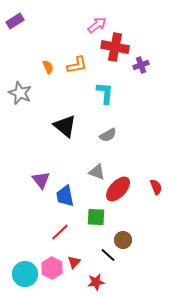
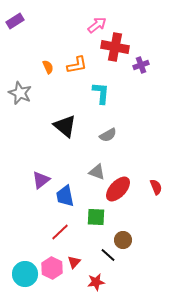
cyan L-shape: moved 4 px left
purple triangle: rotated 30 degrees clockwise
